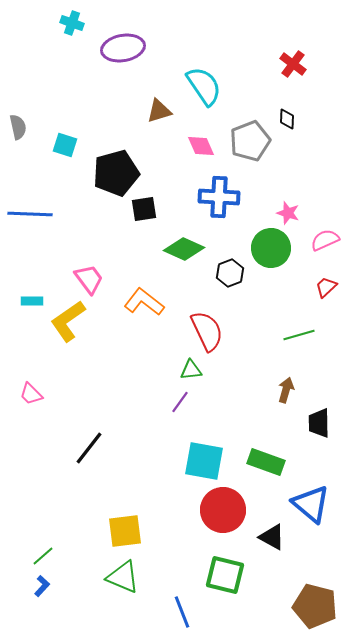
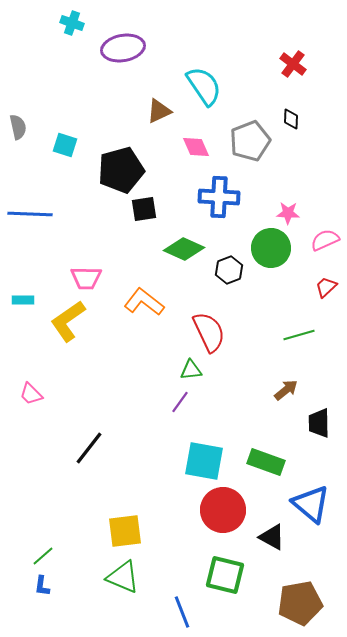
brown triangle at (159, 111): rotated 8 degrees counterclockwise
black diamond at (287, 119): moved 4 px right
pink diamond at (201, 146): moved 5 px left, 1 px down
black pentagon at (116, 173): moved 5 px right, 3 px up
pink star at (288, 213): rotated 15 degrees counterclockwise
black hexagon at (230, 273): moved 1 px left, 3 px up
pink trapezoid at (89, 279): moved 3 px left, 1 px up; rotated 128 degrees clockwise
cyan rectangle at (32, 301): moved 9 px left, 1 px up
red semicircle at (207, 331): moved 2 px right, 1 px down
brown arrow at (286, 390): rotated 35 degrees clockwise
blue L-shape at (42, 586): rotated 145 degrees clockwise
brown pentagon at (315, 606): moved 15 px left, 3 px up; rotated 24 degrees counterclockwise
